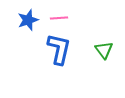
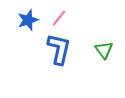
pink line: rotated 48 degrees counterclockwise
